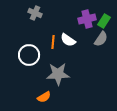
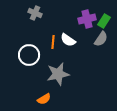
gray star: rotated 10 degrees counterclockwise
orange semicircle: moved 2 px down
